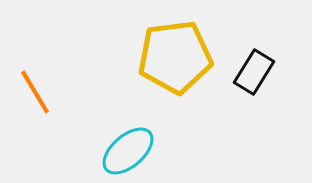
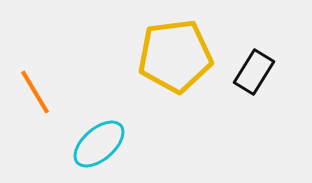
yellow pentagon: moved 1 px up
cyan ellipse: moved 29 px left, 7 px up
